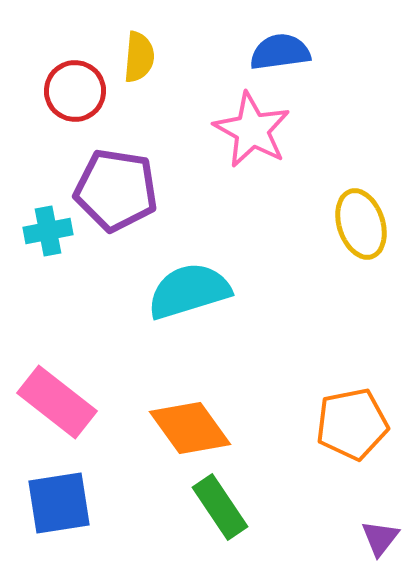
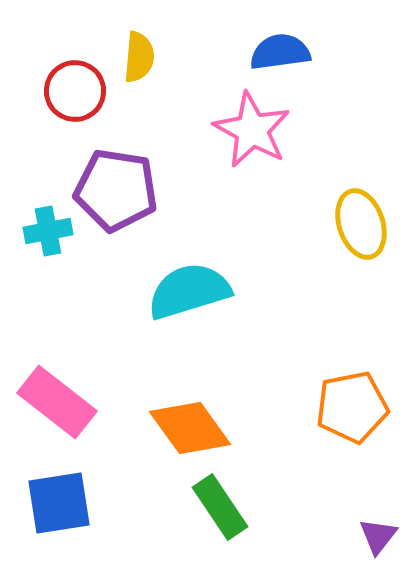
orange pentagon: moved 17 px up
purple triangle: moved 2 px left, 2 px up
